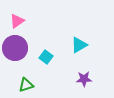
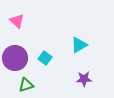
pink triangle: rotated 42 degrees counterclockwise
purple circle: moved 10 px down
cyan square: moved 1 px left, 1 px down
